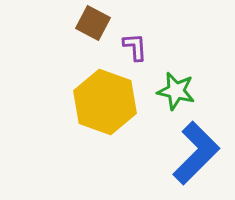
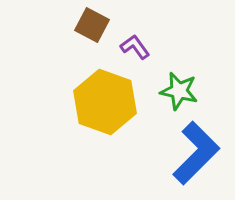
brown square: moved 1 px left, 2 px down
purple L-shape: rotated 32 degrees counterclockwise
green star: moved 3 px right
